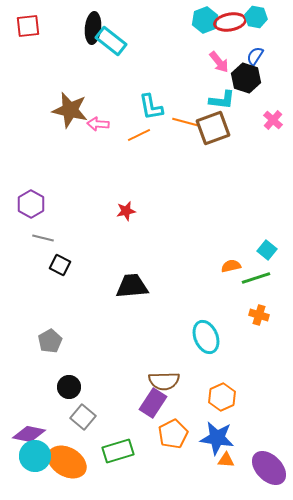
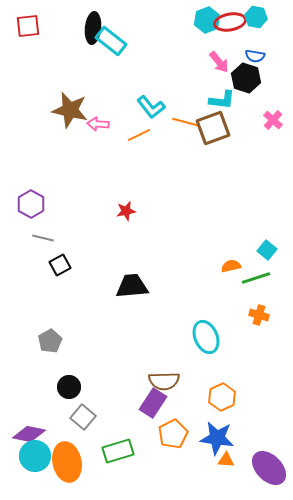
cyan hexagon at (205, 20): moved 2 px right
blue semicircle at (255, 56): rotated 114 degrees counterclockwise
cyan L-shape at (151, 107): rotated 28 degrees counterclockwise
black square at (60, 265): rotated 35 degrees clockwise
orange ellipse at (67, 462): rotated 48 degrees clockwise
